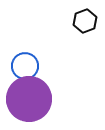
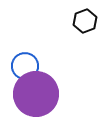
purple circle: moved 7 px right, 5 px up
